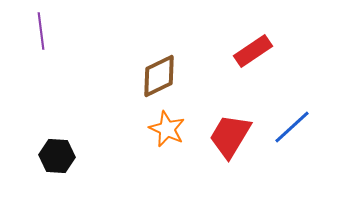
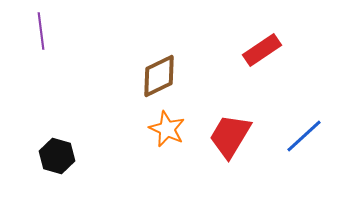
red rectangle: moved 9 px right, 1 px up
blue line: moved 12 px right, 9 px down
black hexagon: rotated 12 degrees clockwise
